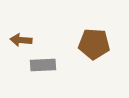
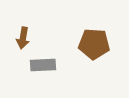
brown arrow: moved 2 px right, 2 px up; rotated 85 degrees counterclockwise
